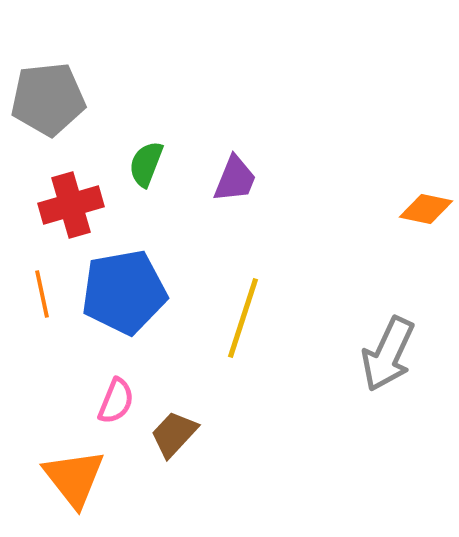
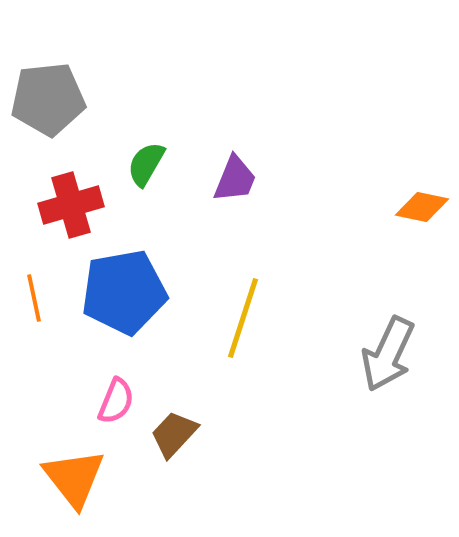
green semicircle: rotated 9 degrees clockwise
orange diamond: moved 4 px left, 2 px up
orange line: moved 8 px left, 4 px down
